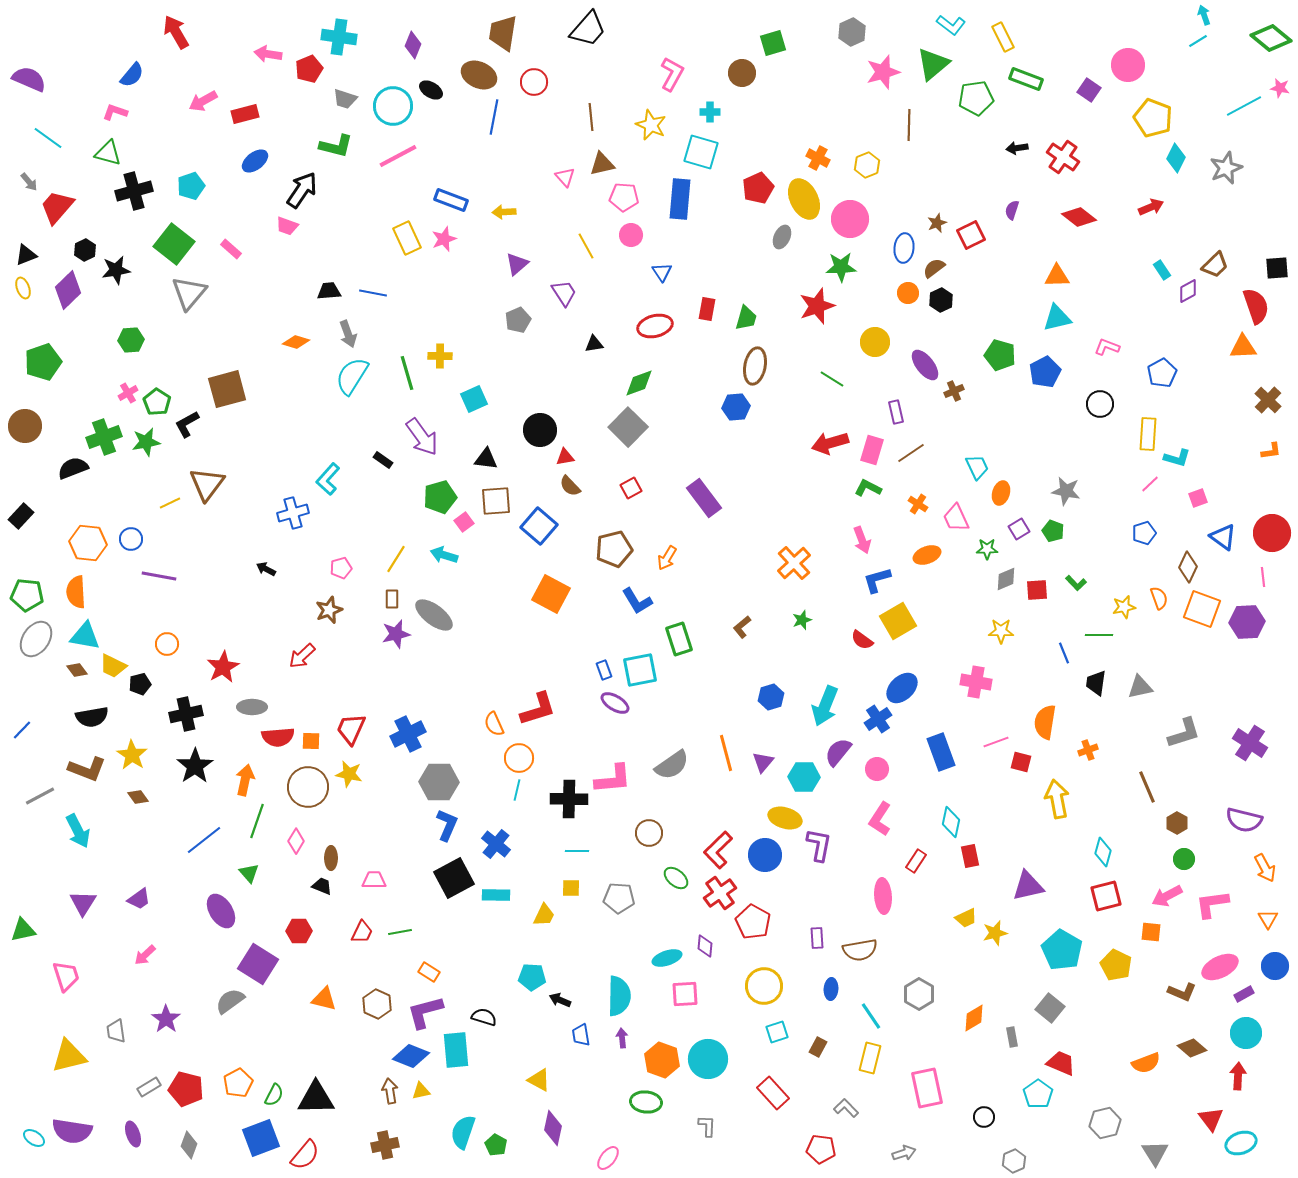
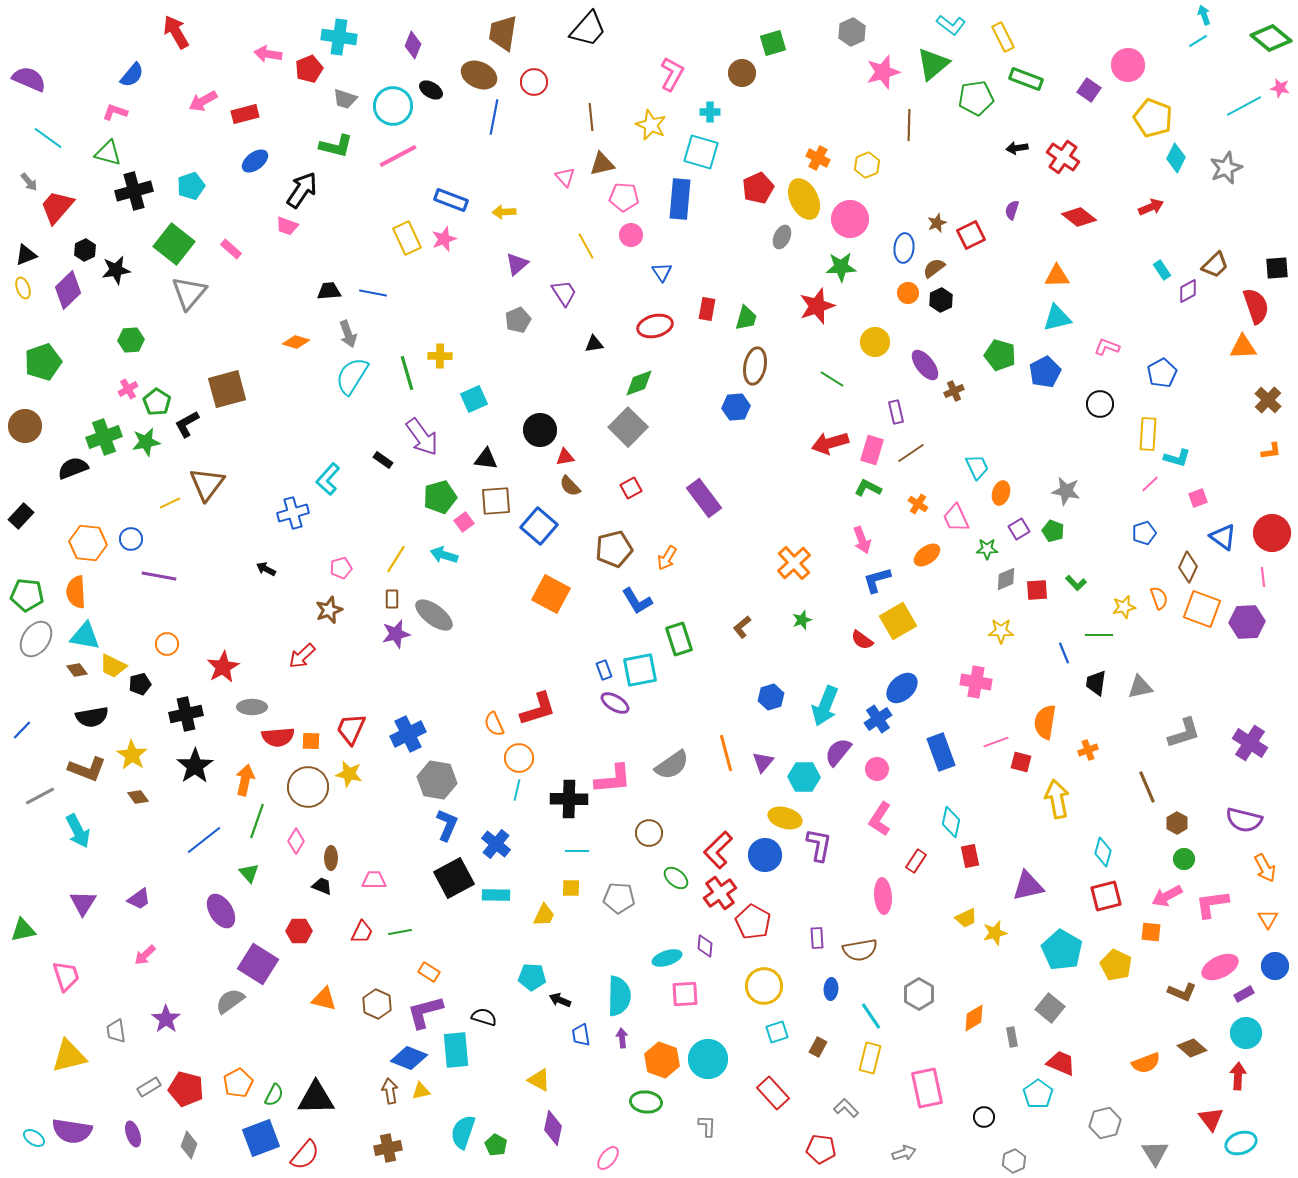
pink cross at (128, 393): moved 4 px up
orange ellipse at (927, 555): rotated 16 degrees counterclockwise
gray hexagon at (439, 782): moved 2 px left, 2 px up; rotated 9 degrees clockwise
blue diamond at (411, 1056): moved 2 px left, 2 px down
brown cross at (385, 1145): moved 3 px right, 3 px down
